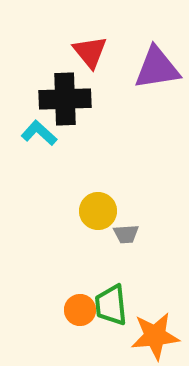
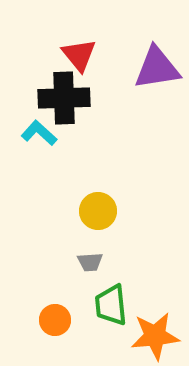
red triangle: moved 11 px left, 3 px down
black cross: moved 1 px left, 1 px up
gray trapezoid: moved 36 px left, 28 px down
orange circle: moved 25 px left, 10 px down
